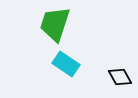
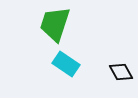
black diamond: moved 1 px right, 5 px up
